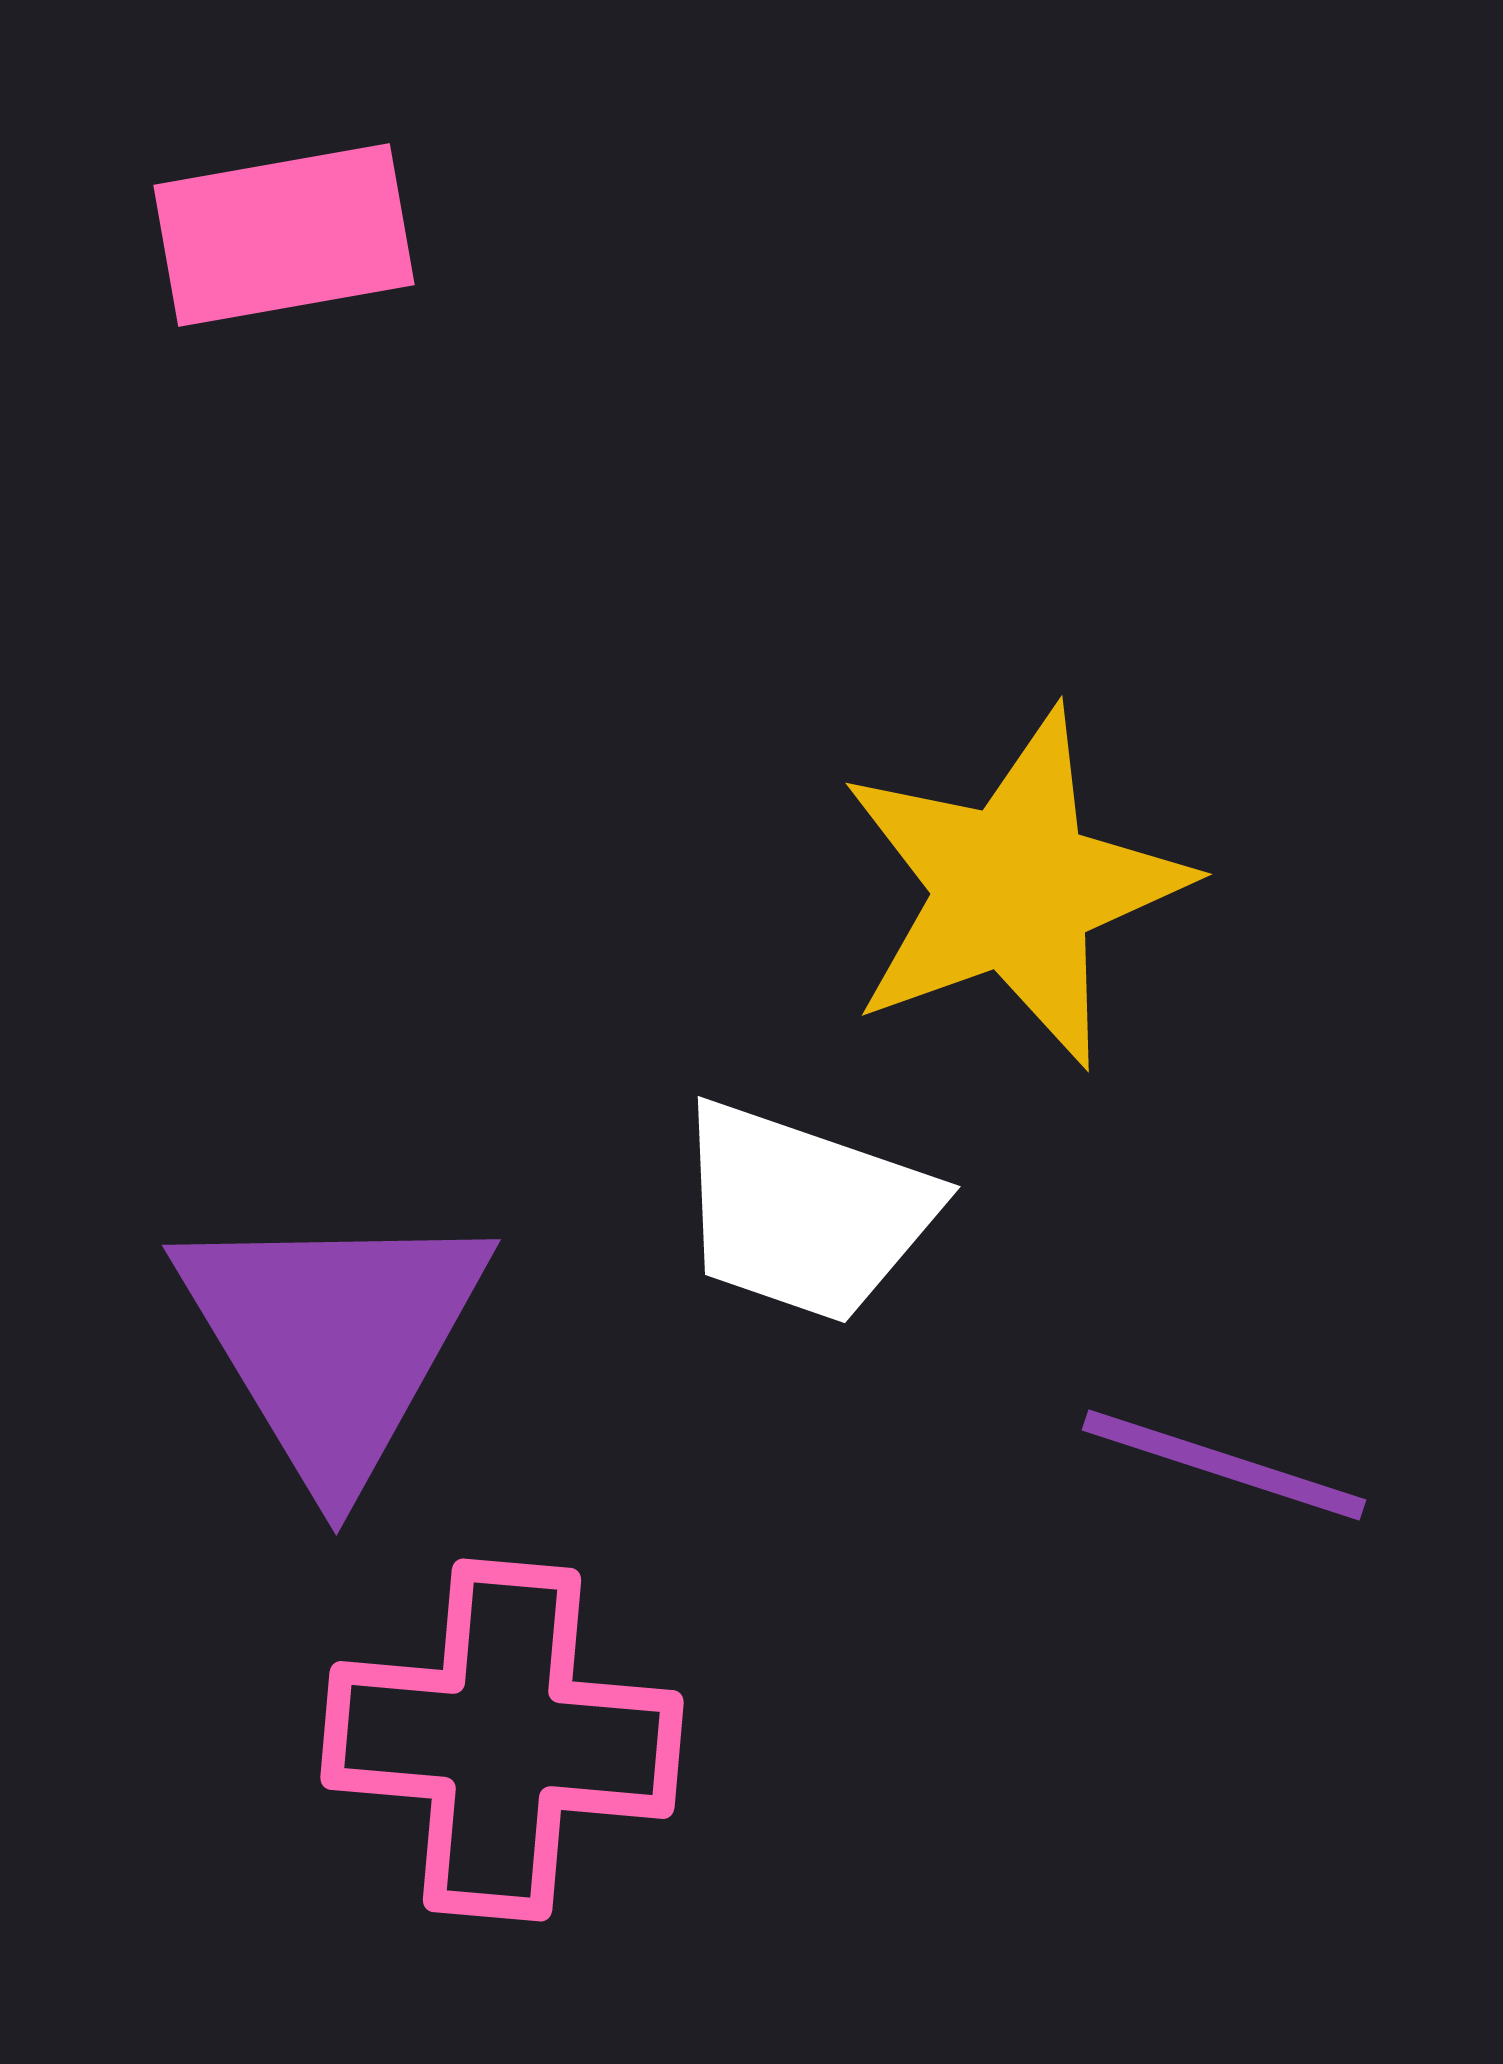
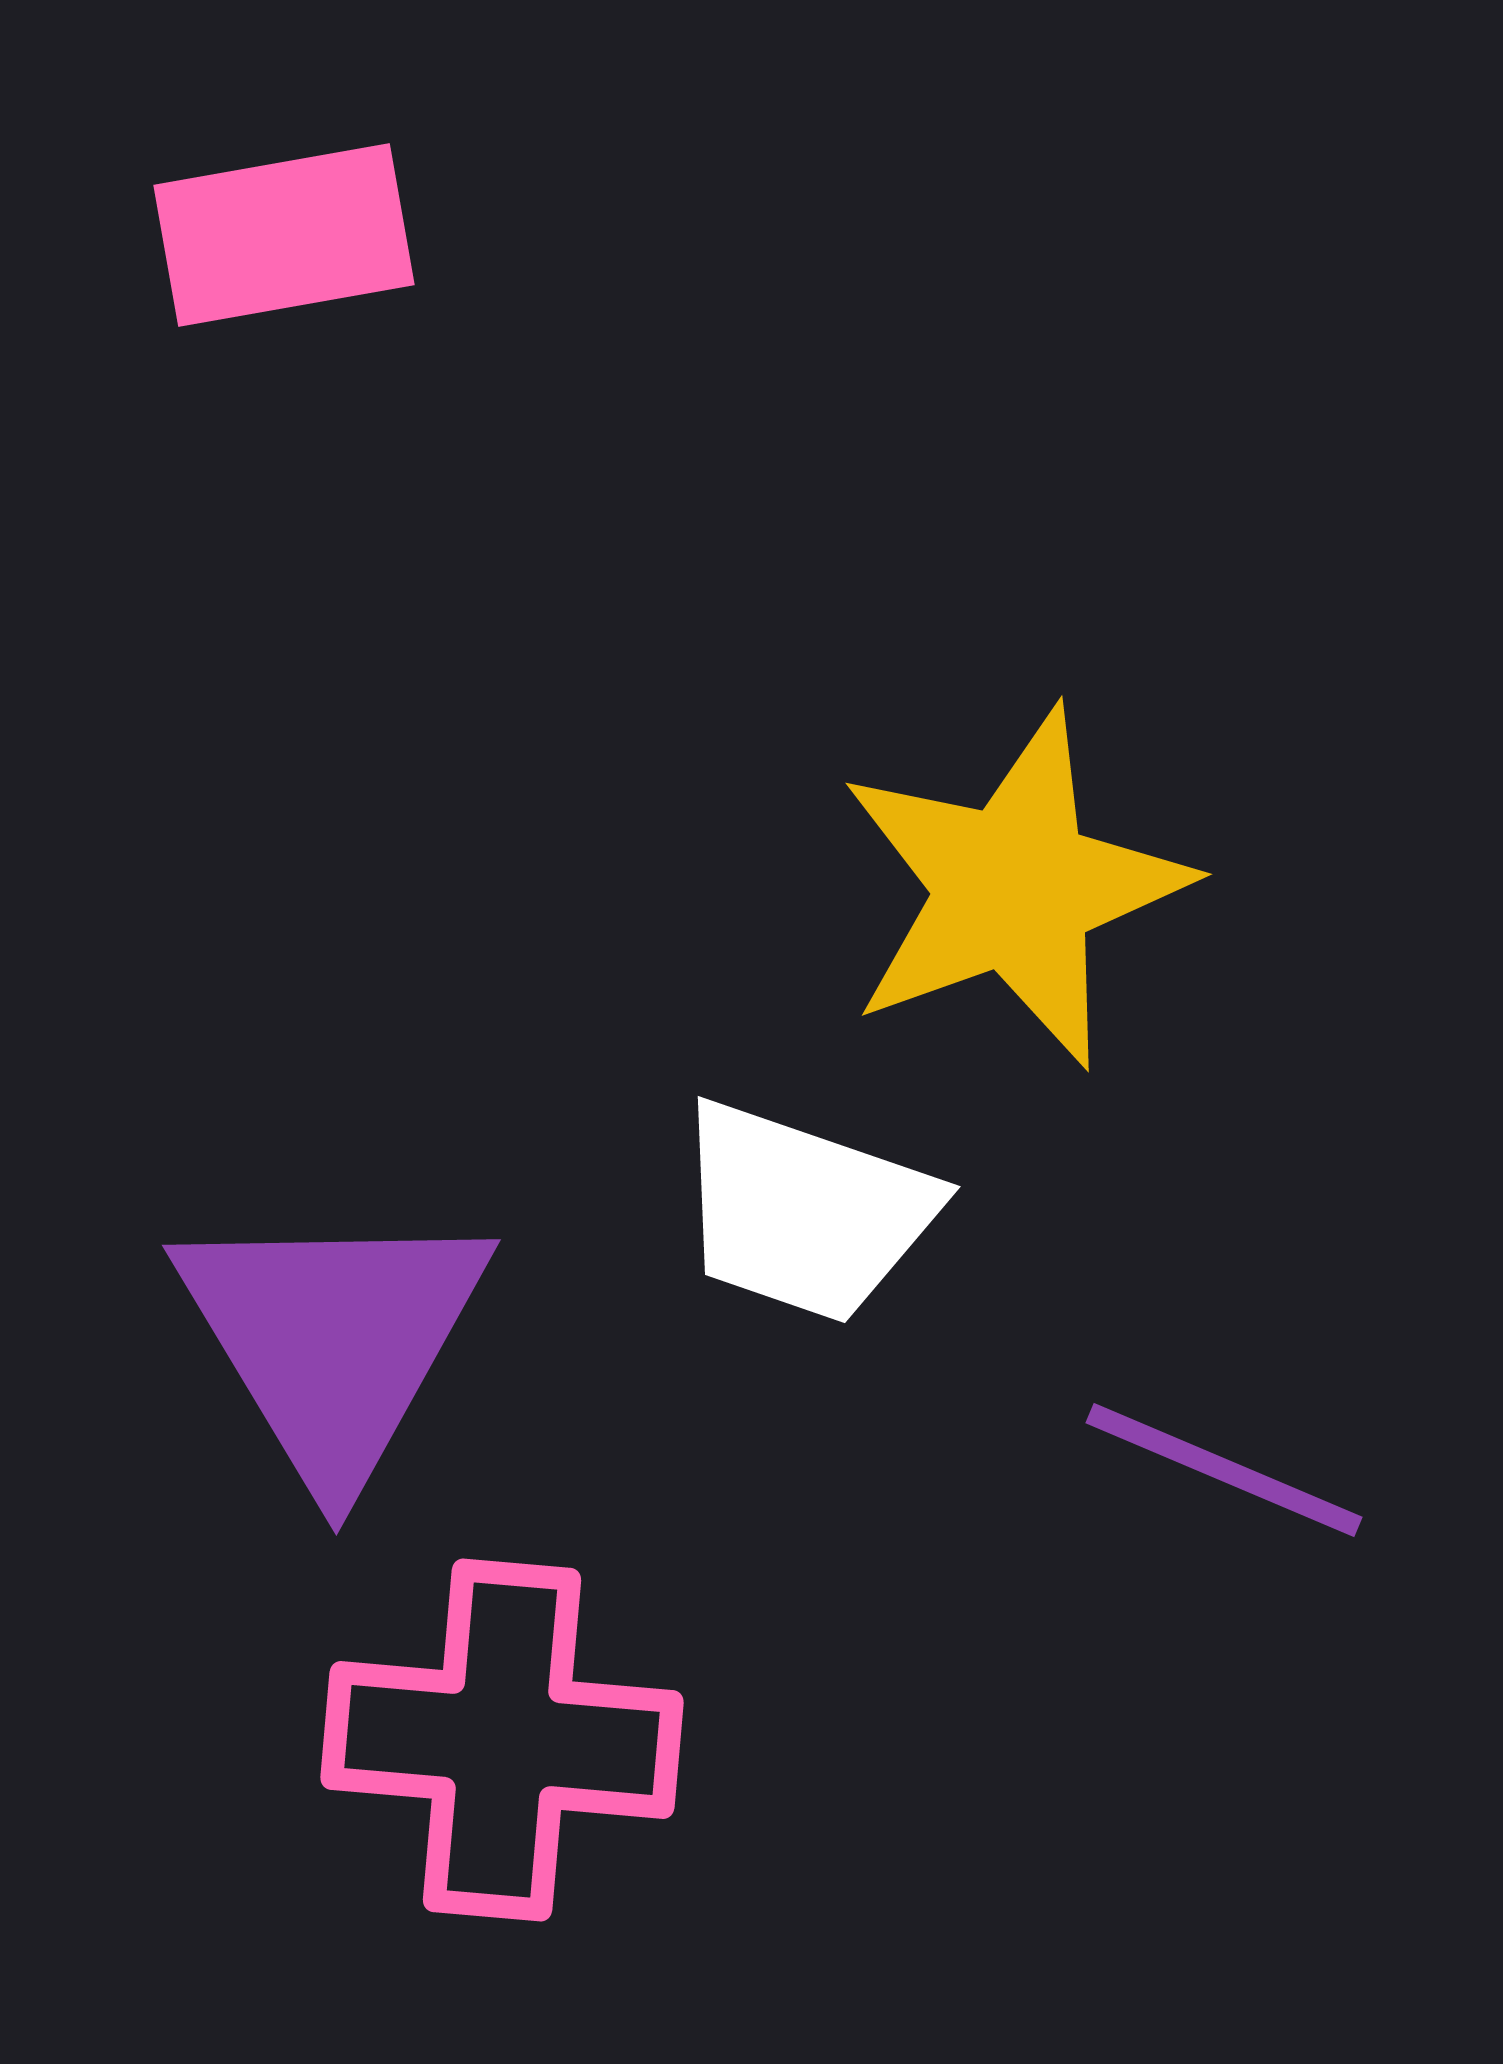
purple line: moved 5 px down; rotated 5 degrees clockwise
